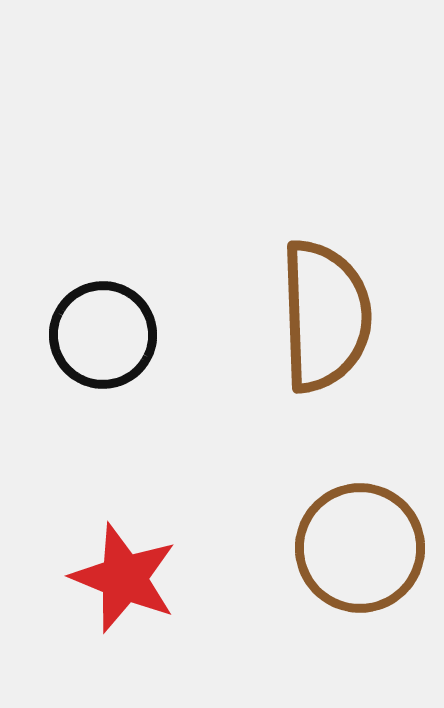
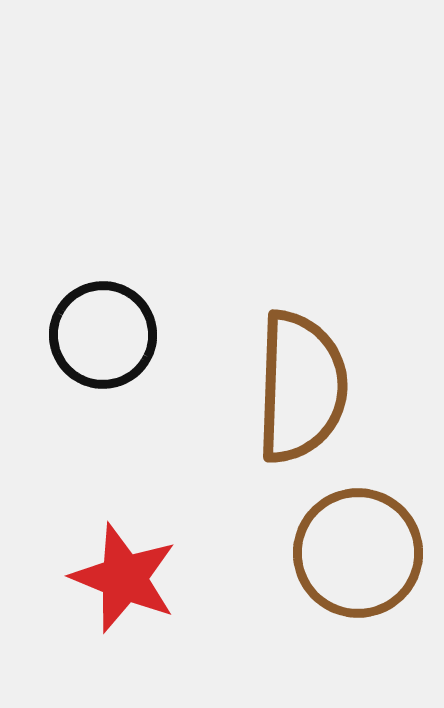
brown semicircle: moved 24 px left, 71 px down; rotated 4 degrees clockwise
brown circle: moved 2 px left, 5 px down
